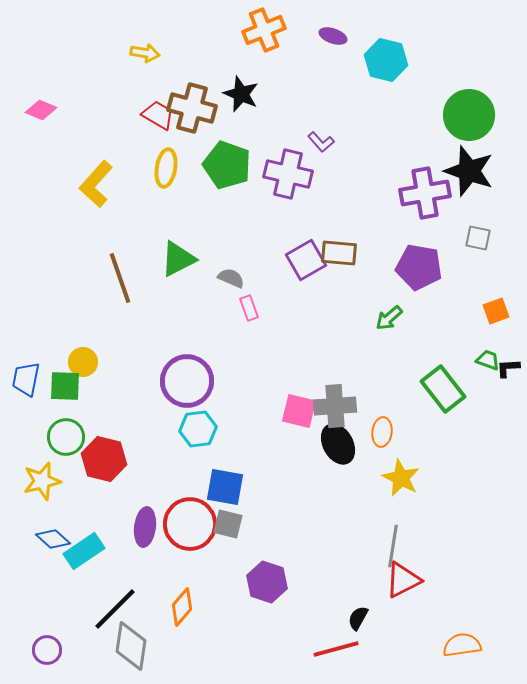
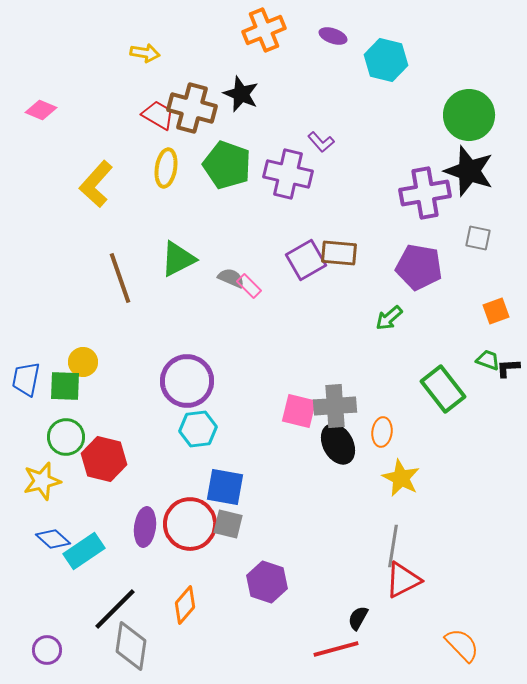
pink rectangle at (249, 308): moved 22 px up; rotated 25 degrees counterclockwise
orange diamond at (182, 607): moved 3 px right, 2 px up
orange semicircle at (462, 645): rotated 54 degrees clockwise
